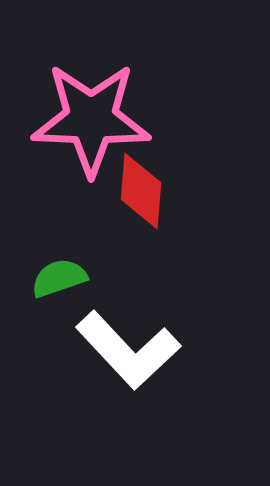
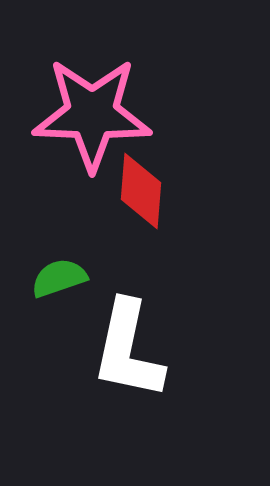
pink star: moved 1 px right, 5 px up
white L-shape: rotated 55 degrees clockwise
